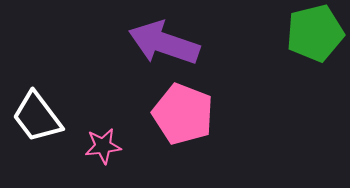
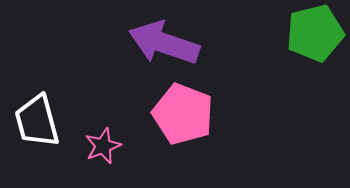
white trapezoid: moved 4 px down; rotated 22 degrees clockwise
pink star: rotated 15 degrees counterclockwise
